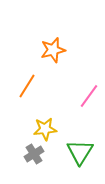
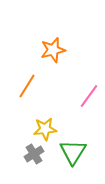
green triangle: moved 7 px left
